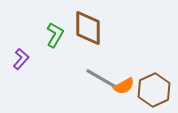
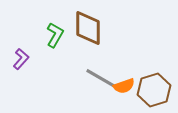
orange semicircle: rotated 10 degrees clockwise
brown hexagon: rotated 8 degrees clockwise
